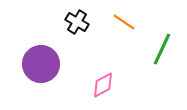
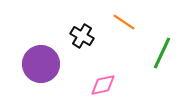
black cross: moved 5 px right, 14 px down
green line: moved 4 px down
pink diamond: rotated 16 degrees clockwise
